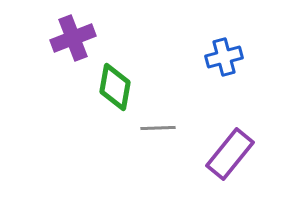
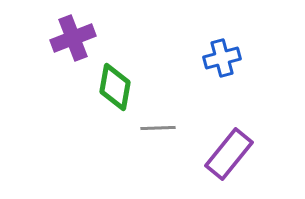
blue cross: moved 2 px left, 1 px down
purple rectangle: moved 1 px left
